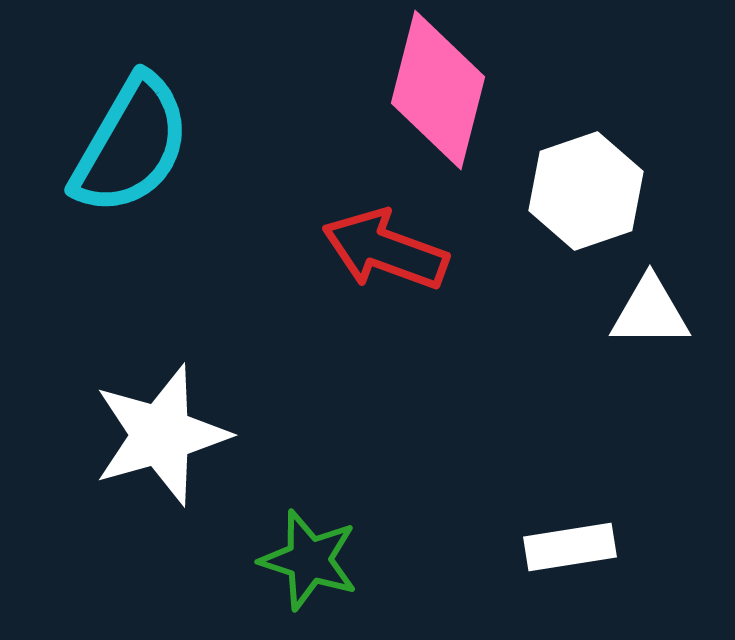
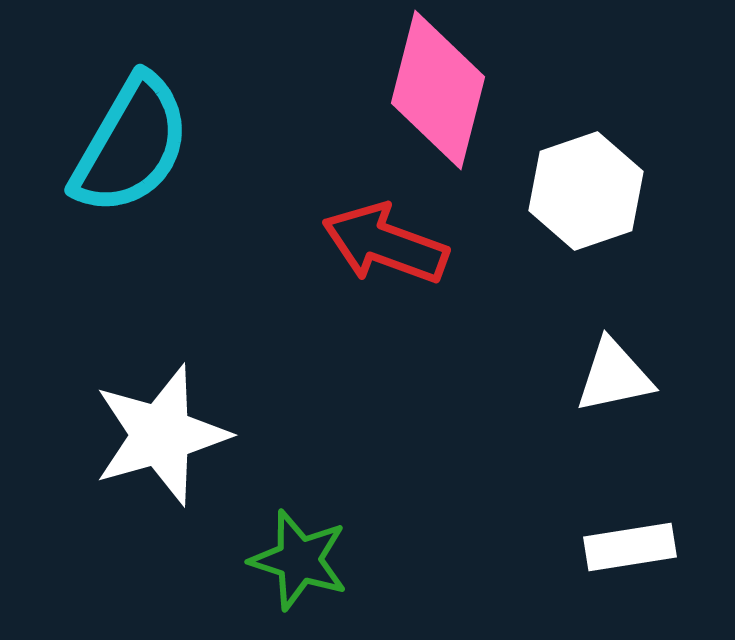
red arrow: moved 6 px up
white triangle: moved 36 px left, 64 px down; rotated 12 degrees counterclockwise
white rectangle: moved 60 px right
green star: moved 10 px left
